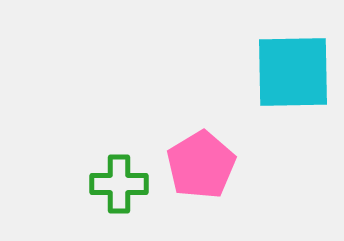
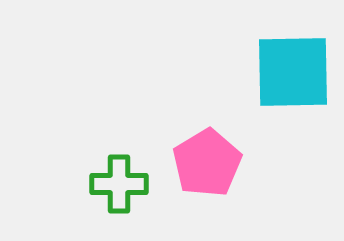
pink pentagon: moved 6 px right, 2 px up
